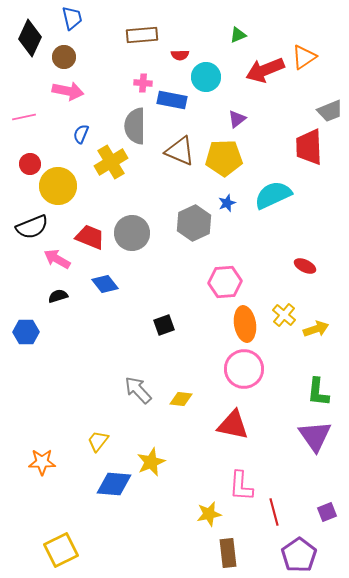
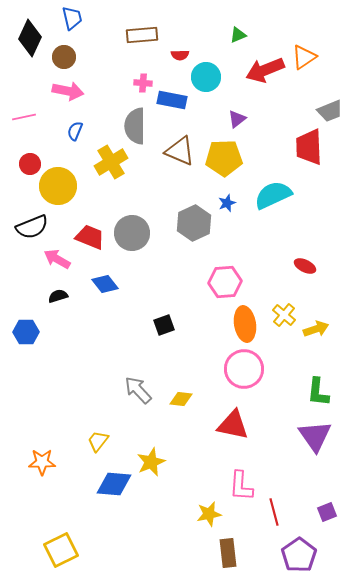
blue semicircle at (81, 134): moved 6 px left, 3 px up
